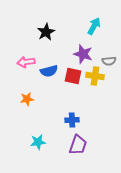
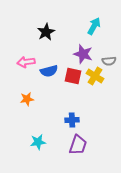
yellow cross: rotated 24 degrees clockwise
